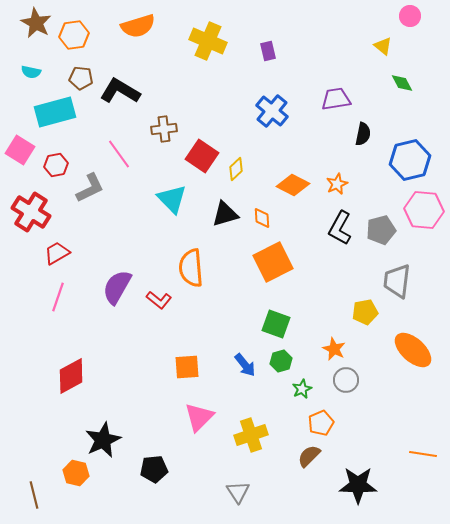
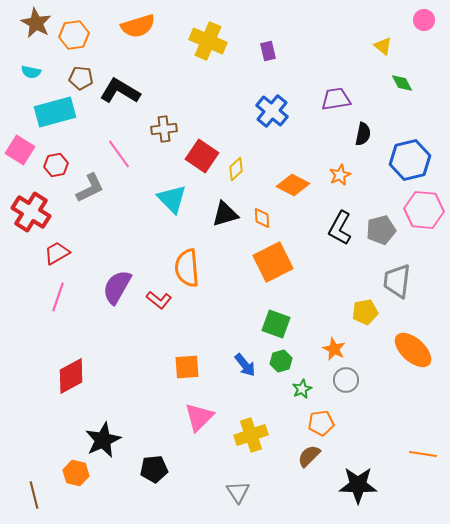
pink circle at (410, 16): moved 14 px right, 4 px down
orange star at (337, 184): moved 3 px right, 9 px up
orange semicircle at (191, 268): moved 4 px left
orange pentagon at (321, 423): rotated 15 degrees clockwise
